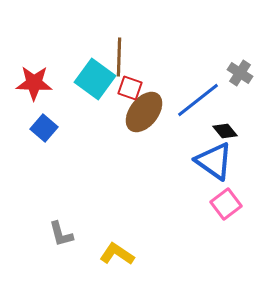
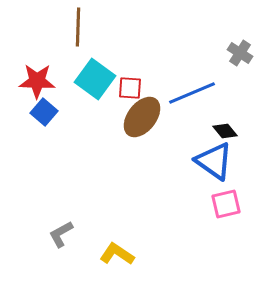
brown line: moved 41 px left, 30 px up
gray cross: moved 20 px up
red star: moved 3 px right, 2 px up
red square: rotated 15 degrees counterclockwise
blue line: moved 6 px left, 7 px up; rotated 15 degrees clockwise
brown ellipse: moved 2 px left, 5 px down
blue square: moved 16 px up
pink square: rotated 24 degrees clockwise
gray L-shape: rotated 76 degrees clockwise
